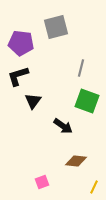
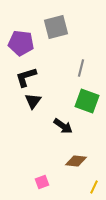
black L-shape: moved 8 px right, 1 px down
